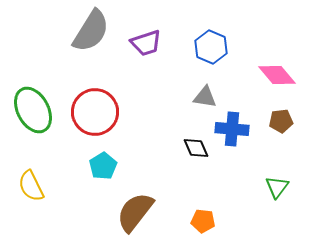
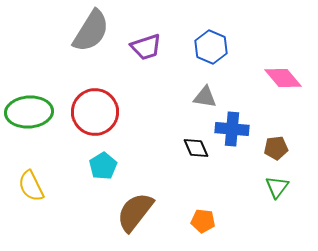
purple trapezoid: moved 4 px down
pink diamond: moved 6 px right, 3 px down
green ellipse: moved 4 px left, 2 px down; rotated 66 degrees counterclockwise
brown pentagon: moved 5 px left, 27 px down
